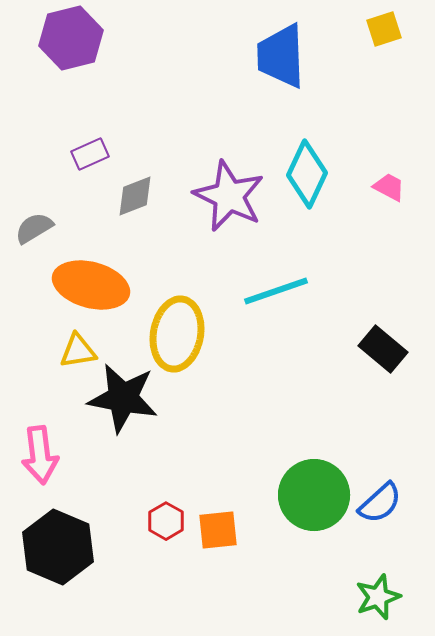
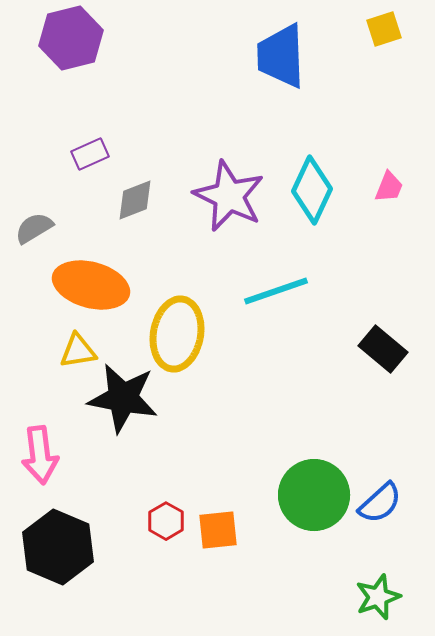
cyan diamond: moved 5 px right, 16 px down
pink trapezoid: rotated 84 degrees clockwise
gray diamond: moved 4 px down
